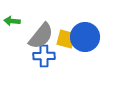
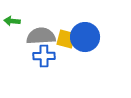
gray semicircle: rotated 132 degrees counterclockwise
